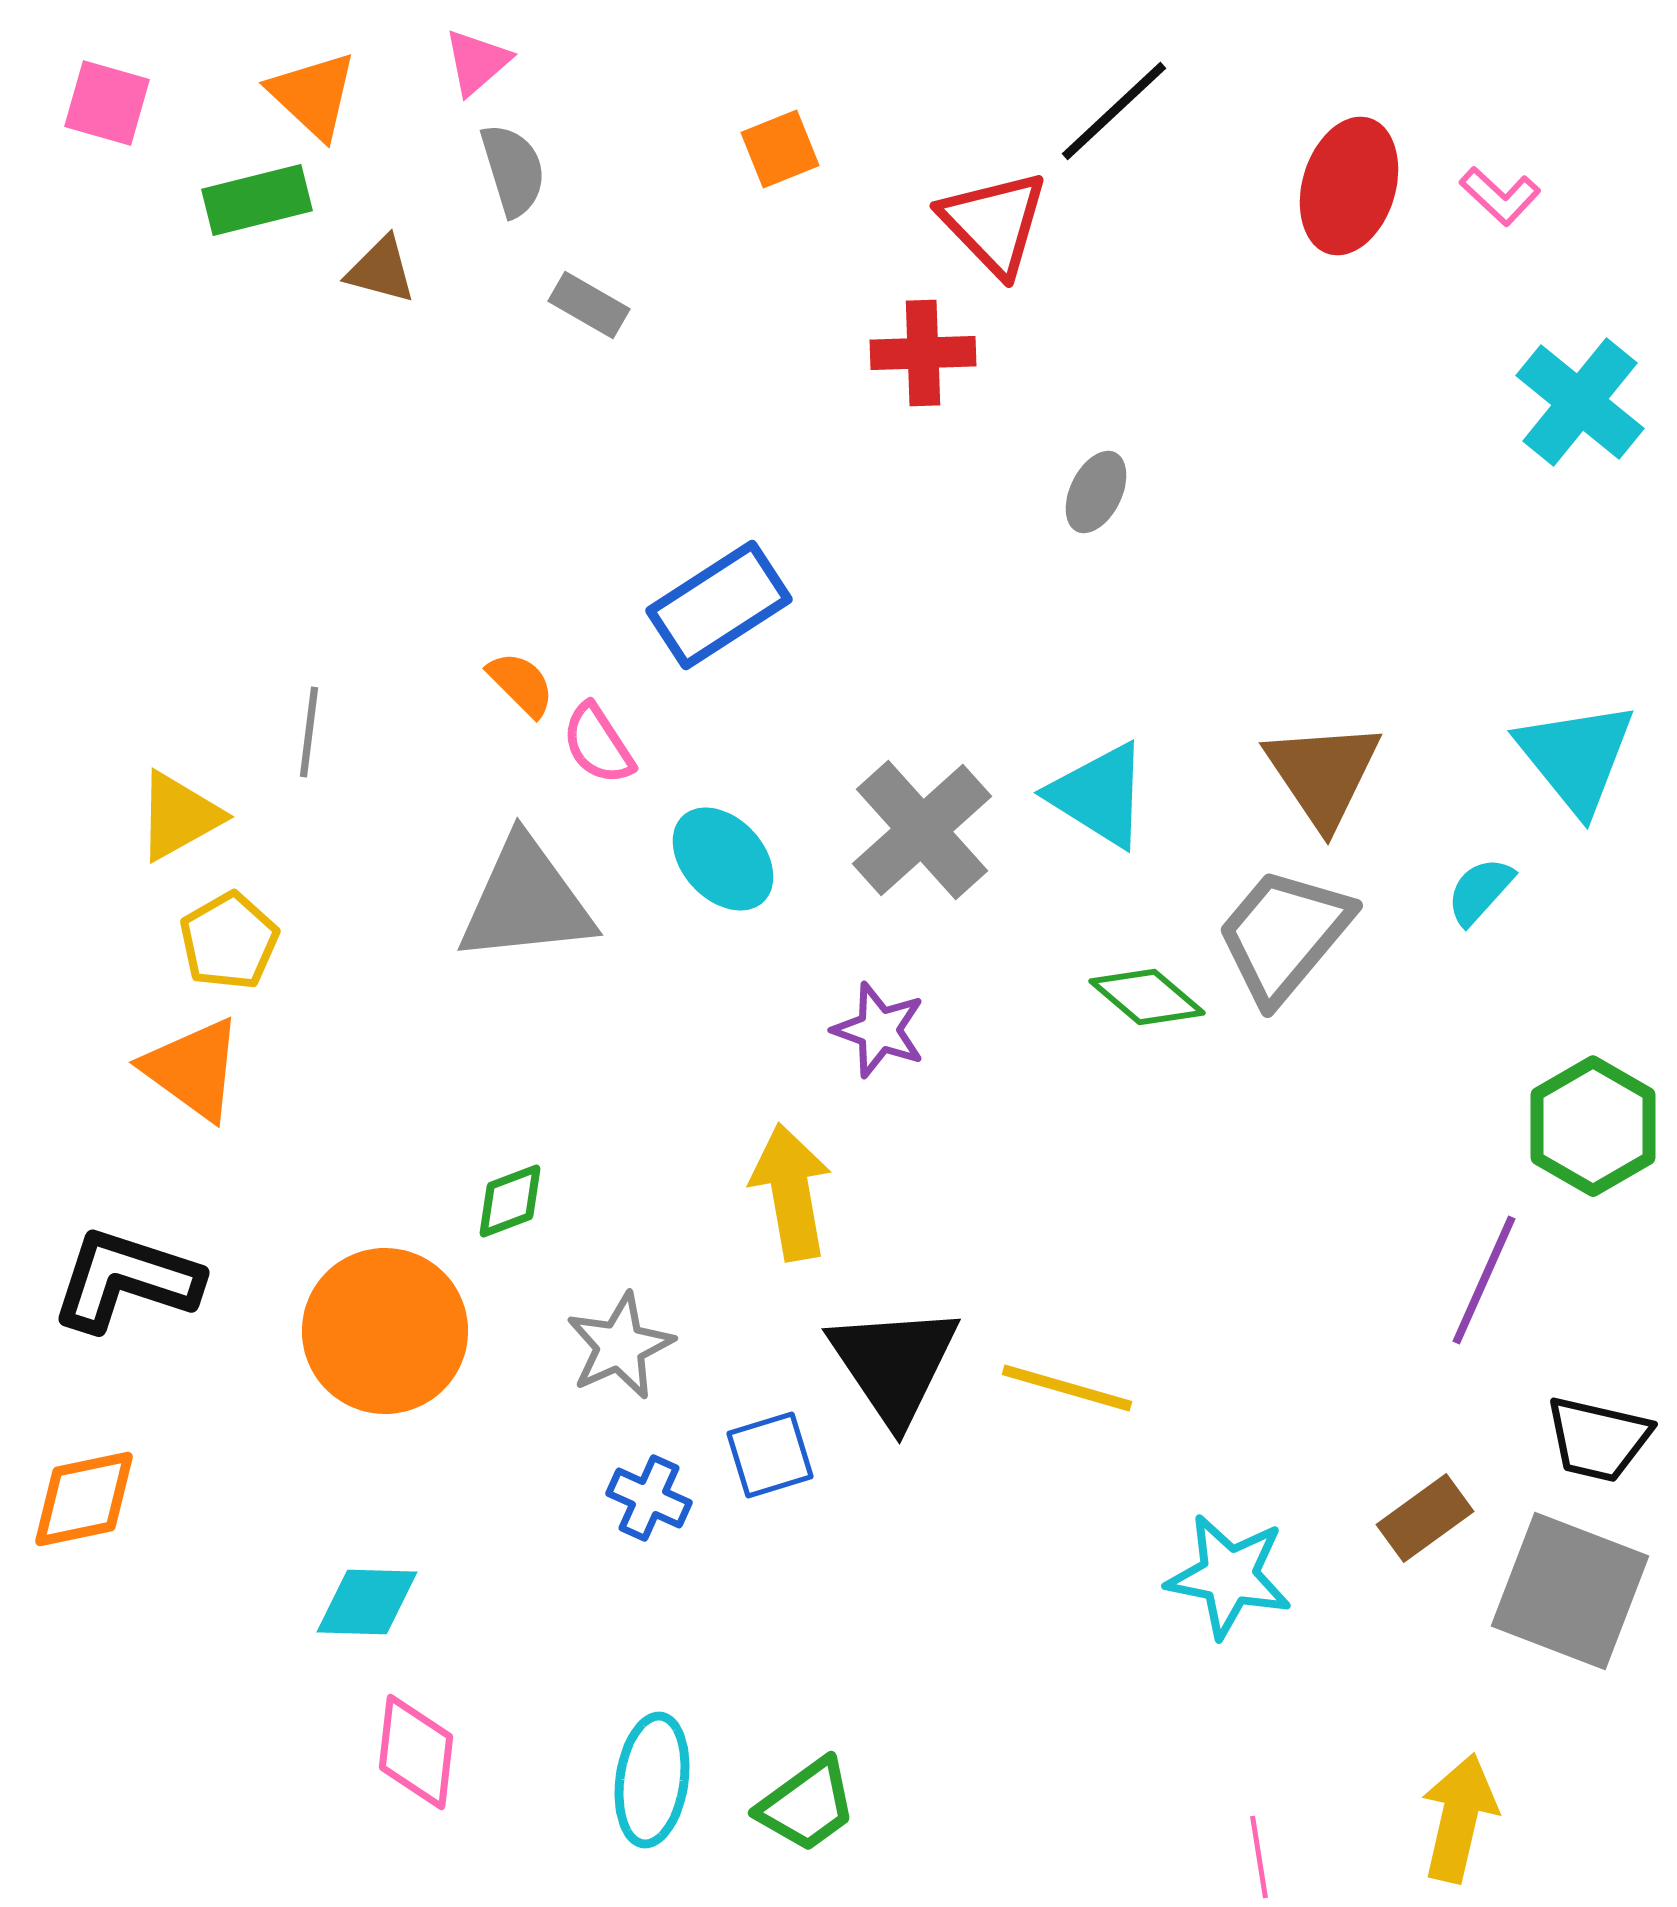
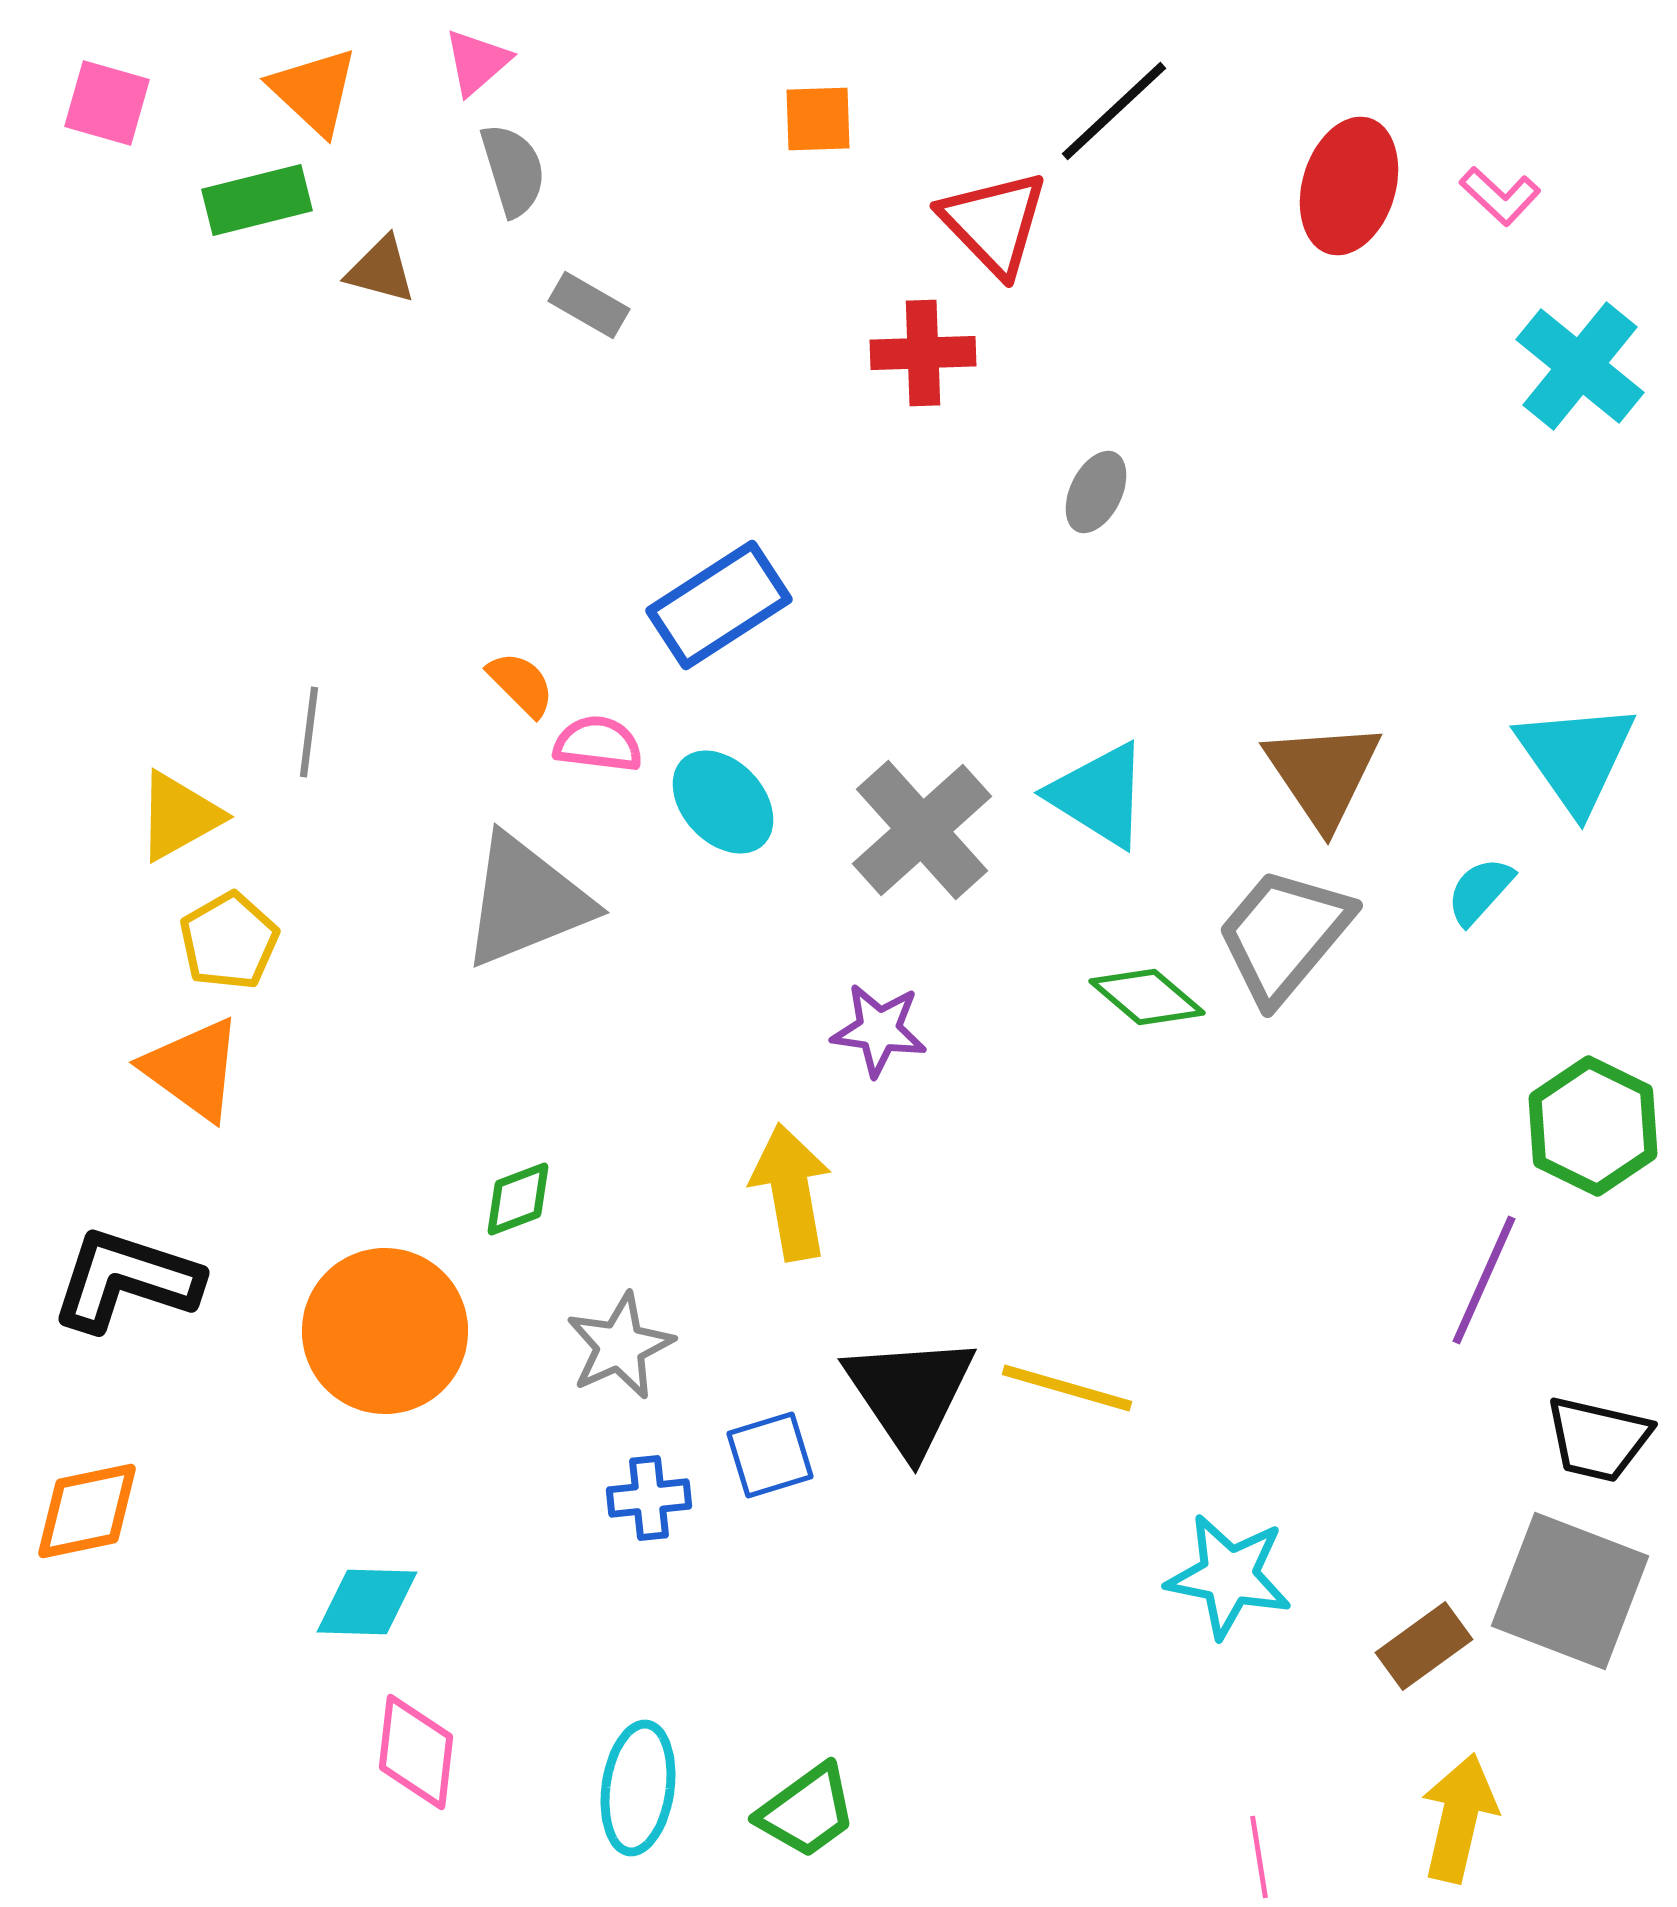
orange triangle at (313, 95): moved 1 px right, 4 px up
orange square at (780, 149): moved 38 px right, 30 px up; rotated 20 degrees clockwise
cyan cross at (1580, 402): moved 36 px up
pink semicircle at (598, 744): rotated 130 degrees clockwise
cyan triangle at (1576, 757): rotated 4 degrees clockwise
cyan ellipse at (723, 859): moved 57 px up
gray triangle at (526, 901): rotated 16 degrees counterclockwise
purple star at (879, 1030): rotated 12 degrees counterclockwise
green hexagon at (1593, 1126): rotated 4 degrees counterclockwise
green diamond at (510, 1201): moved 8 px right, 2 px up
black triangle at (894, 1364): moved 16 px right, 30 px down
blue cross at (649, 1498): rotated 30 degrees counterclockwise
orange diamond at (84, 1499): moved 3 px right, 12 px down
brown rectangle at (1425, 1518): moved 1 px left, 128 px down
cyan ellipse at (652, 1780): moved 14 px left, 8 px down
green trapezoid at (807, 1805): moved 6 px down
